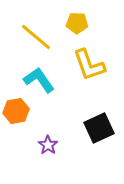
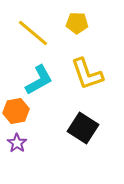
yellow line: moved 3 px left, 4 px up
yellow L-shape: moved 2 px left, 9 px down
cyan L-shape: rotated 96 degrees clockwise
black square: moved 16 px left; rotated 32 degrees counterclockwise
purple star: moved 31 px left, 2 px up
